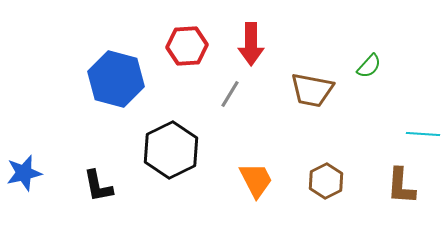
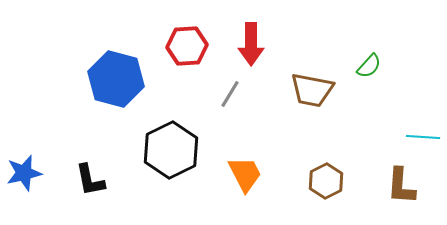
cyan line: moved 3 px down
orange trapezoid: moved 11 px left, 6 px up
black L-shape: moved 8 px left, 6 px up
